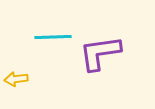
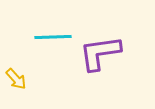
yellow arrow: rotated 125 degrees counterclockwise
